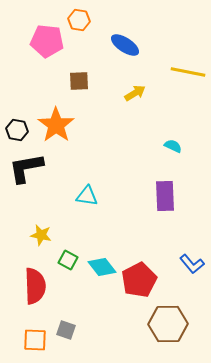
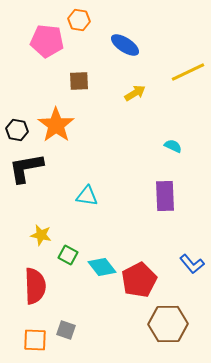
yellow line: rotated 36 degrees counterclockwise
green square: moved 5 px up
